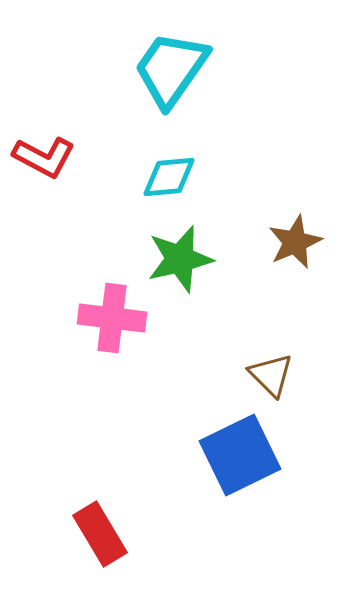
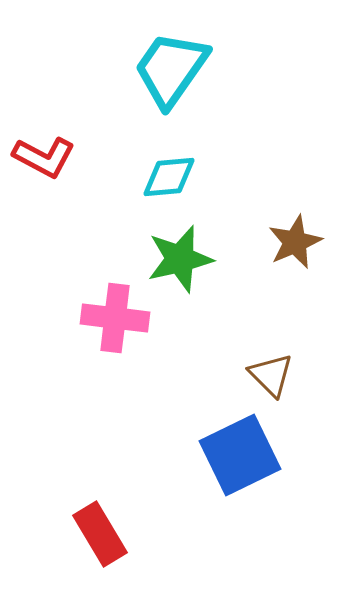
pink cross: moved 3 px right
